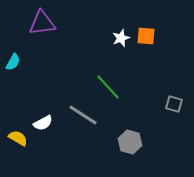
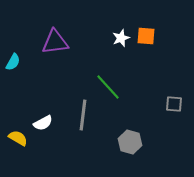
purple triangle: moved 13 px right, 19 px down
gray square: rotated 12 degrees counterclockwise
gray line: rotated 64 degrees clockwise
